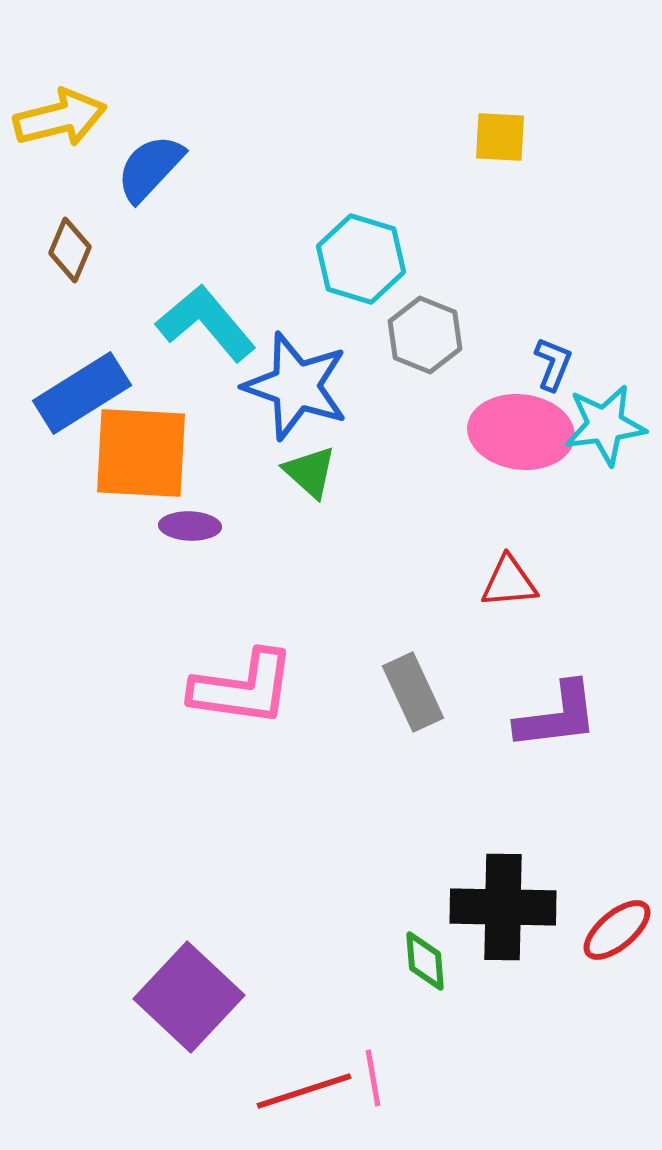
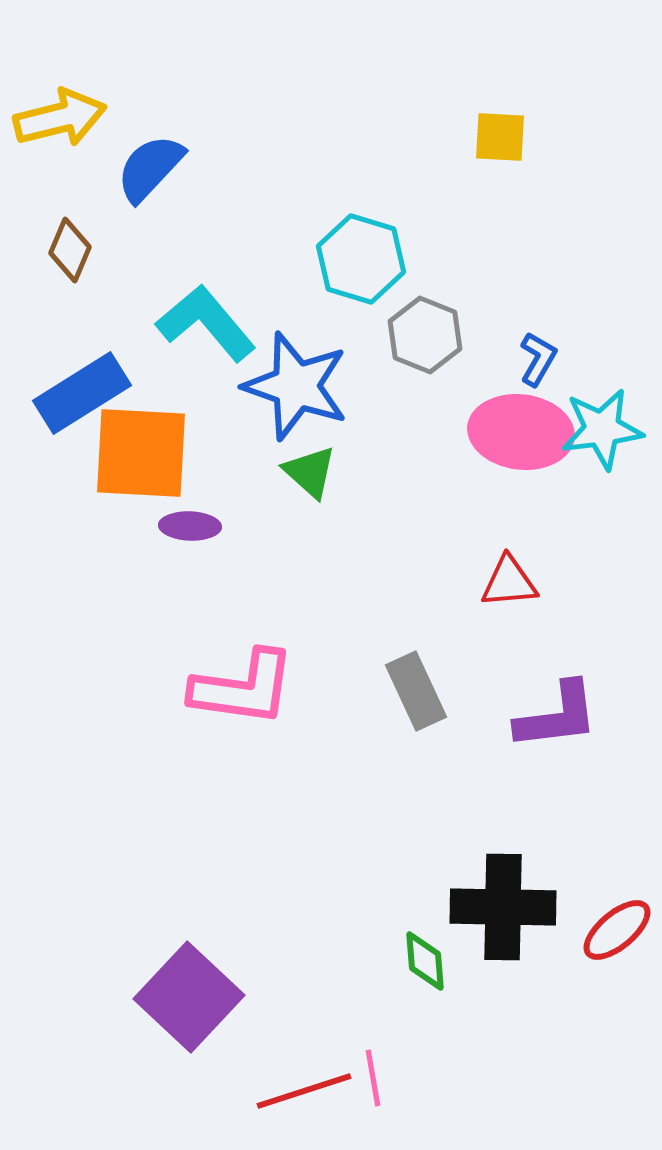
blue L-shape: moved 15 px left, 5 px up; rotated 8 degrees clockwise
cyan star: moved 3 px left, 4 px down
gray rectangle: moved 3 px right, 1 px up
